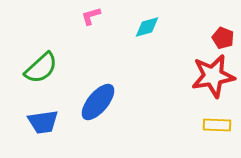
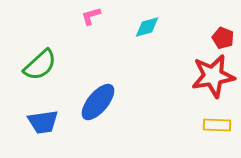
green semicircle: moved 1 px left, 3 px up
